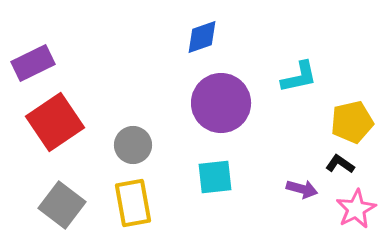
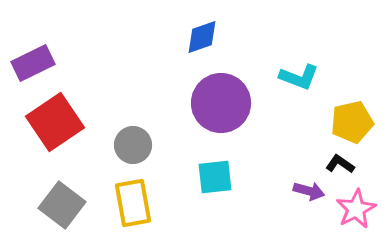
cyan L-shape: rotated 33 degrees clockwise
purple arrow: moved 7 px right, 2 px down
